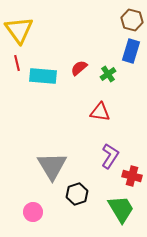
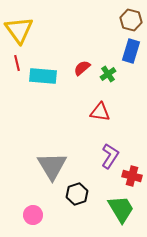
brown hexagon: moved 1 px left
red semicircle: moved 3 px right
pink circle: moved 3 px down
